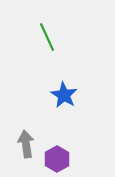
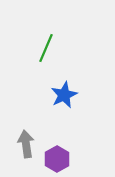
green line: moved 1 px left, 11 px down; rotated 48 degrees clockwise
blue star: rotated 16 degrees clockwise
